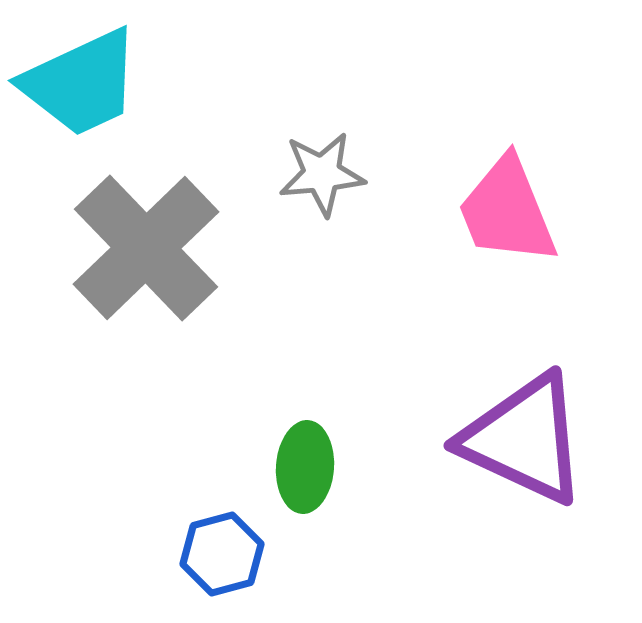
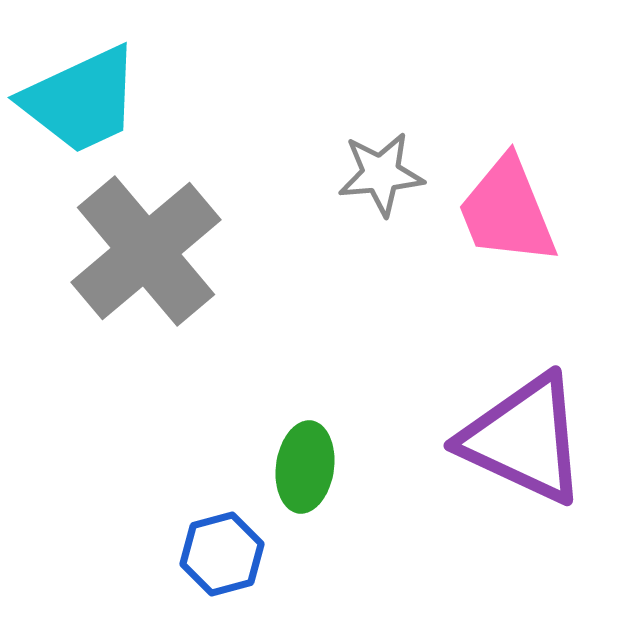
cyan trapezoid: moved 17 px down
gray star: moved 59 px right
gray cross: moved 3 px down; rotated 4 degrees clockwise
green ellipse: rotated 4 degrees clockwise
